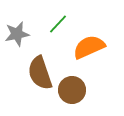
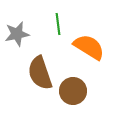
green line: rotated 50 degrees counterclockwise
orange semicircle: rotated 56 degrees clockwise
brown circle: moved 1 px right, 1 px down
